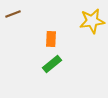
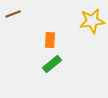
orange rectangle: moved 1 px left, 1 px down
